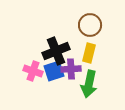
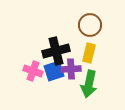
black cross: rotated 8 degrees clockwise
